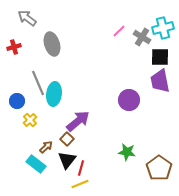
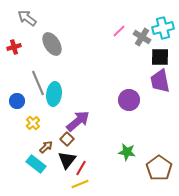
gray ellipse: rotated 15 degrees counterclockwise
yellow cross: moved 3 px right, 3 px down
red line: rotated 14 degrees clockwise
